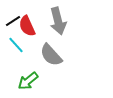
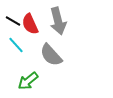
black line: rotated 63 degrees clockwise
red semicircle: moved 3 px right, 2 px up
